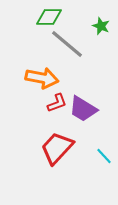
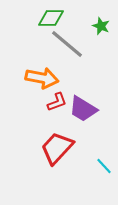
green diamond: moved 2 px right, 1 px down
red L-shape: moved 1 px up
cyan line: moved 10 px down
